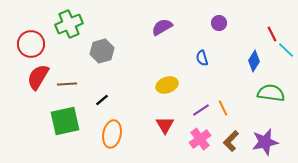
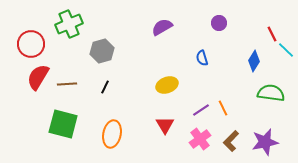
black line: moved 3 px right, 13 px up; rotated 24 degrees counterclockwise
green square: moved 2 px left, 3 px down; rotated 28 degrees clockwise
